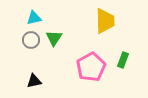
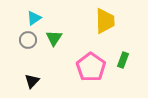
cyan triangle: rotated 21 degrees counterclockwise
gray circle: moved 3 px left
pink pentagon: rotated 8 degrees counterclockwise
black triangle: moved 2 px left; rotated 35 degrees counterclockwise
